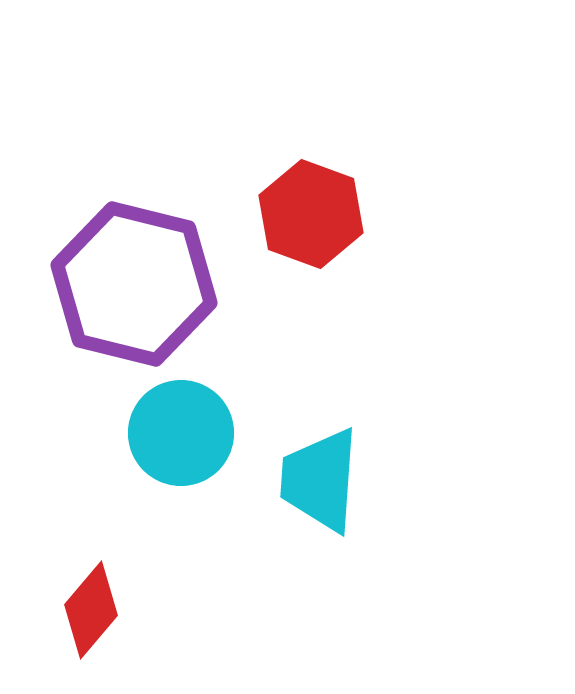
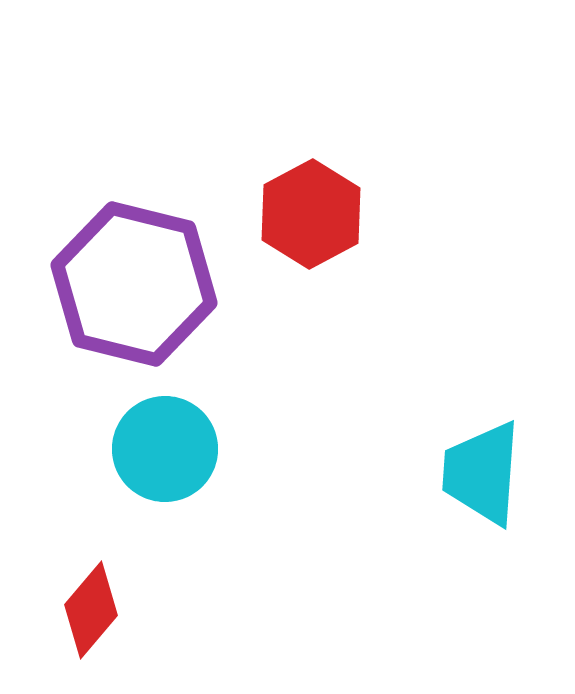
red hexagon: rotated 12 degrees clockwise
cyan circle: moved 16 px left, 16 px down
cyan trapezoid: moved 162 px right, 7 px up
